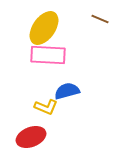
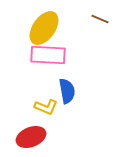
blue semicircle: rotated 95 degrees clockwise
